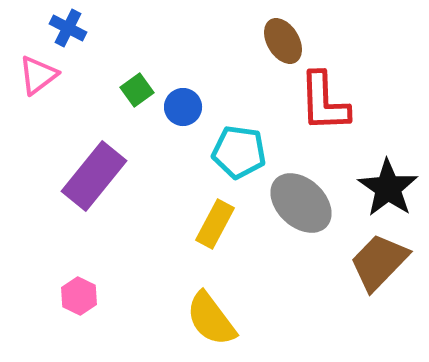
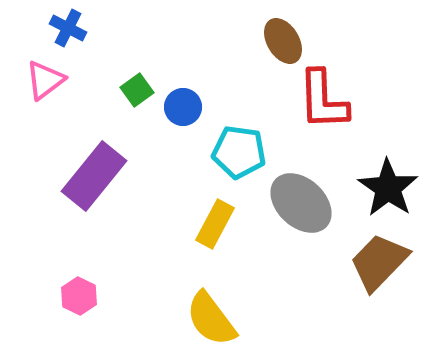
pink triangle: moved 7 px right, 5 px down
red L-shape: moved 1 px left, 2 px up
